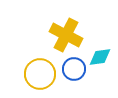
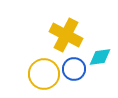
yellow circle: moved 4 px right
